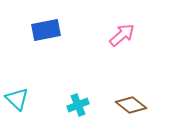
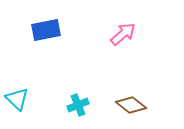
pink arrow: moved 1 px right, 1 px up
